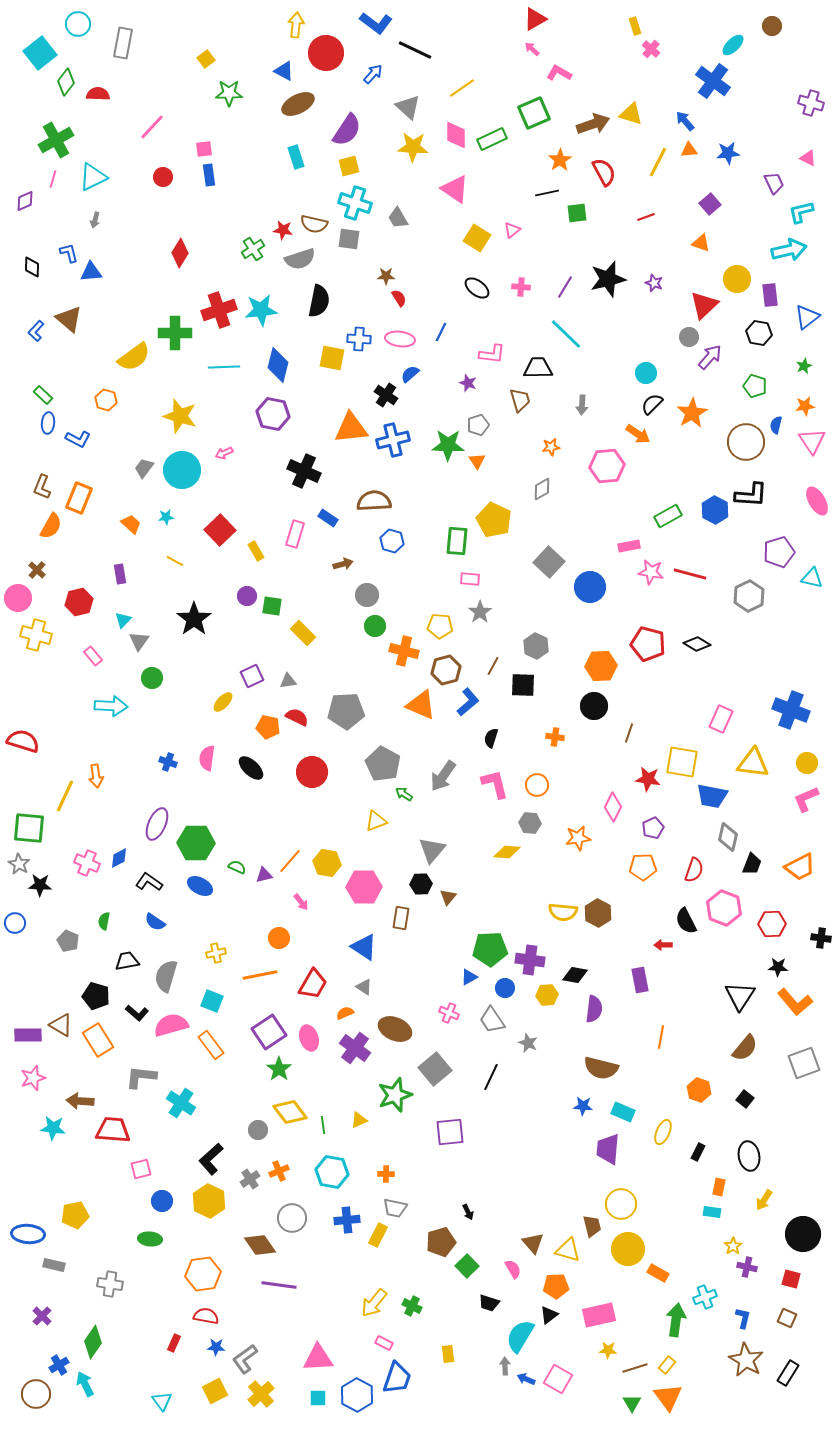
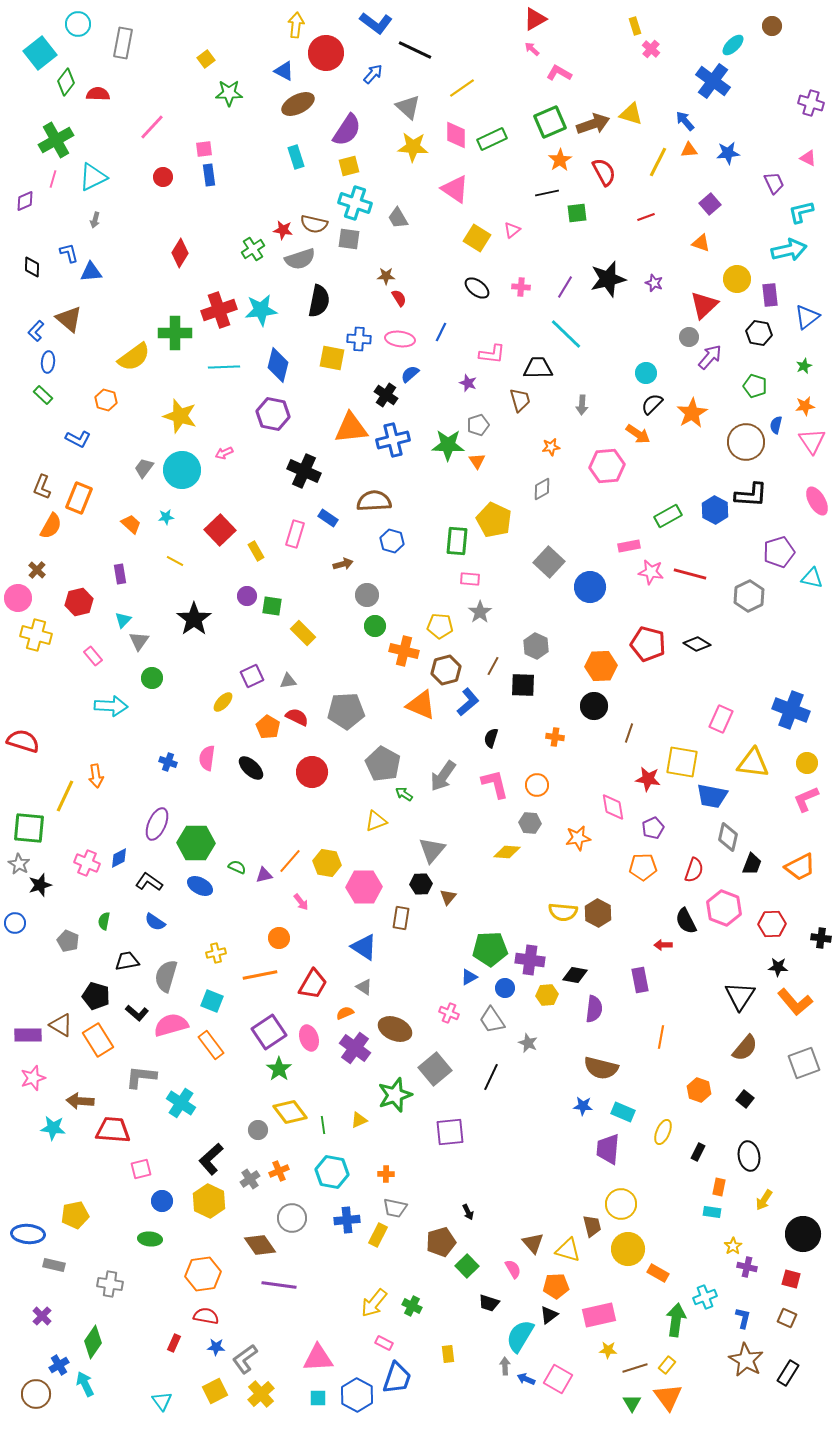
green square at (534, 113): moved 16 px right, 9 px down
blue ellipse at (48, 423): moved 61 px up
orange pentagon at (268, 727): rotated 20 degrees clockwise
pink diamond at (613, 807): rotated 36 degrees counterclockwise
black star at (40, 885): rotated 20 degrees counterclockwise
